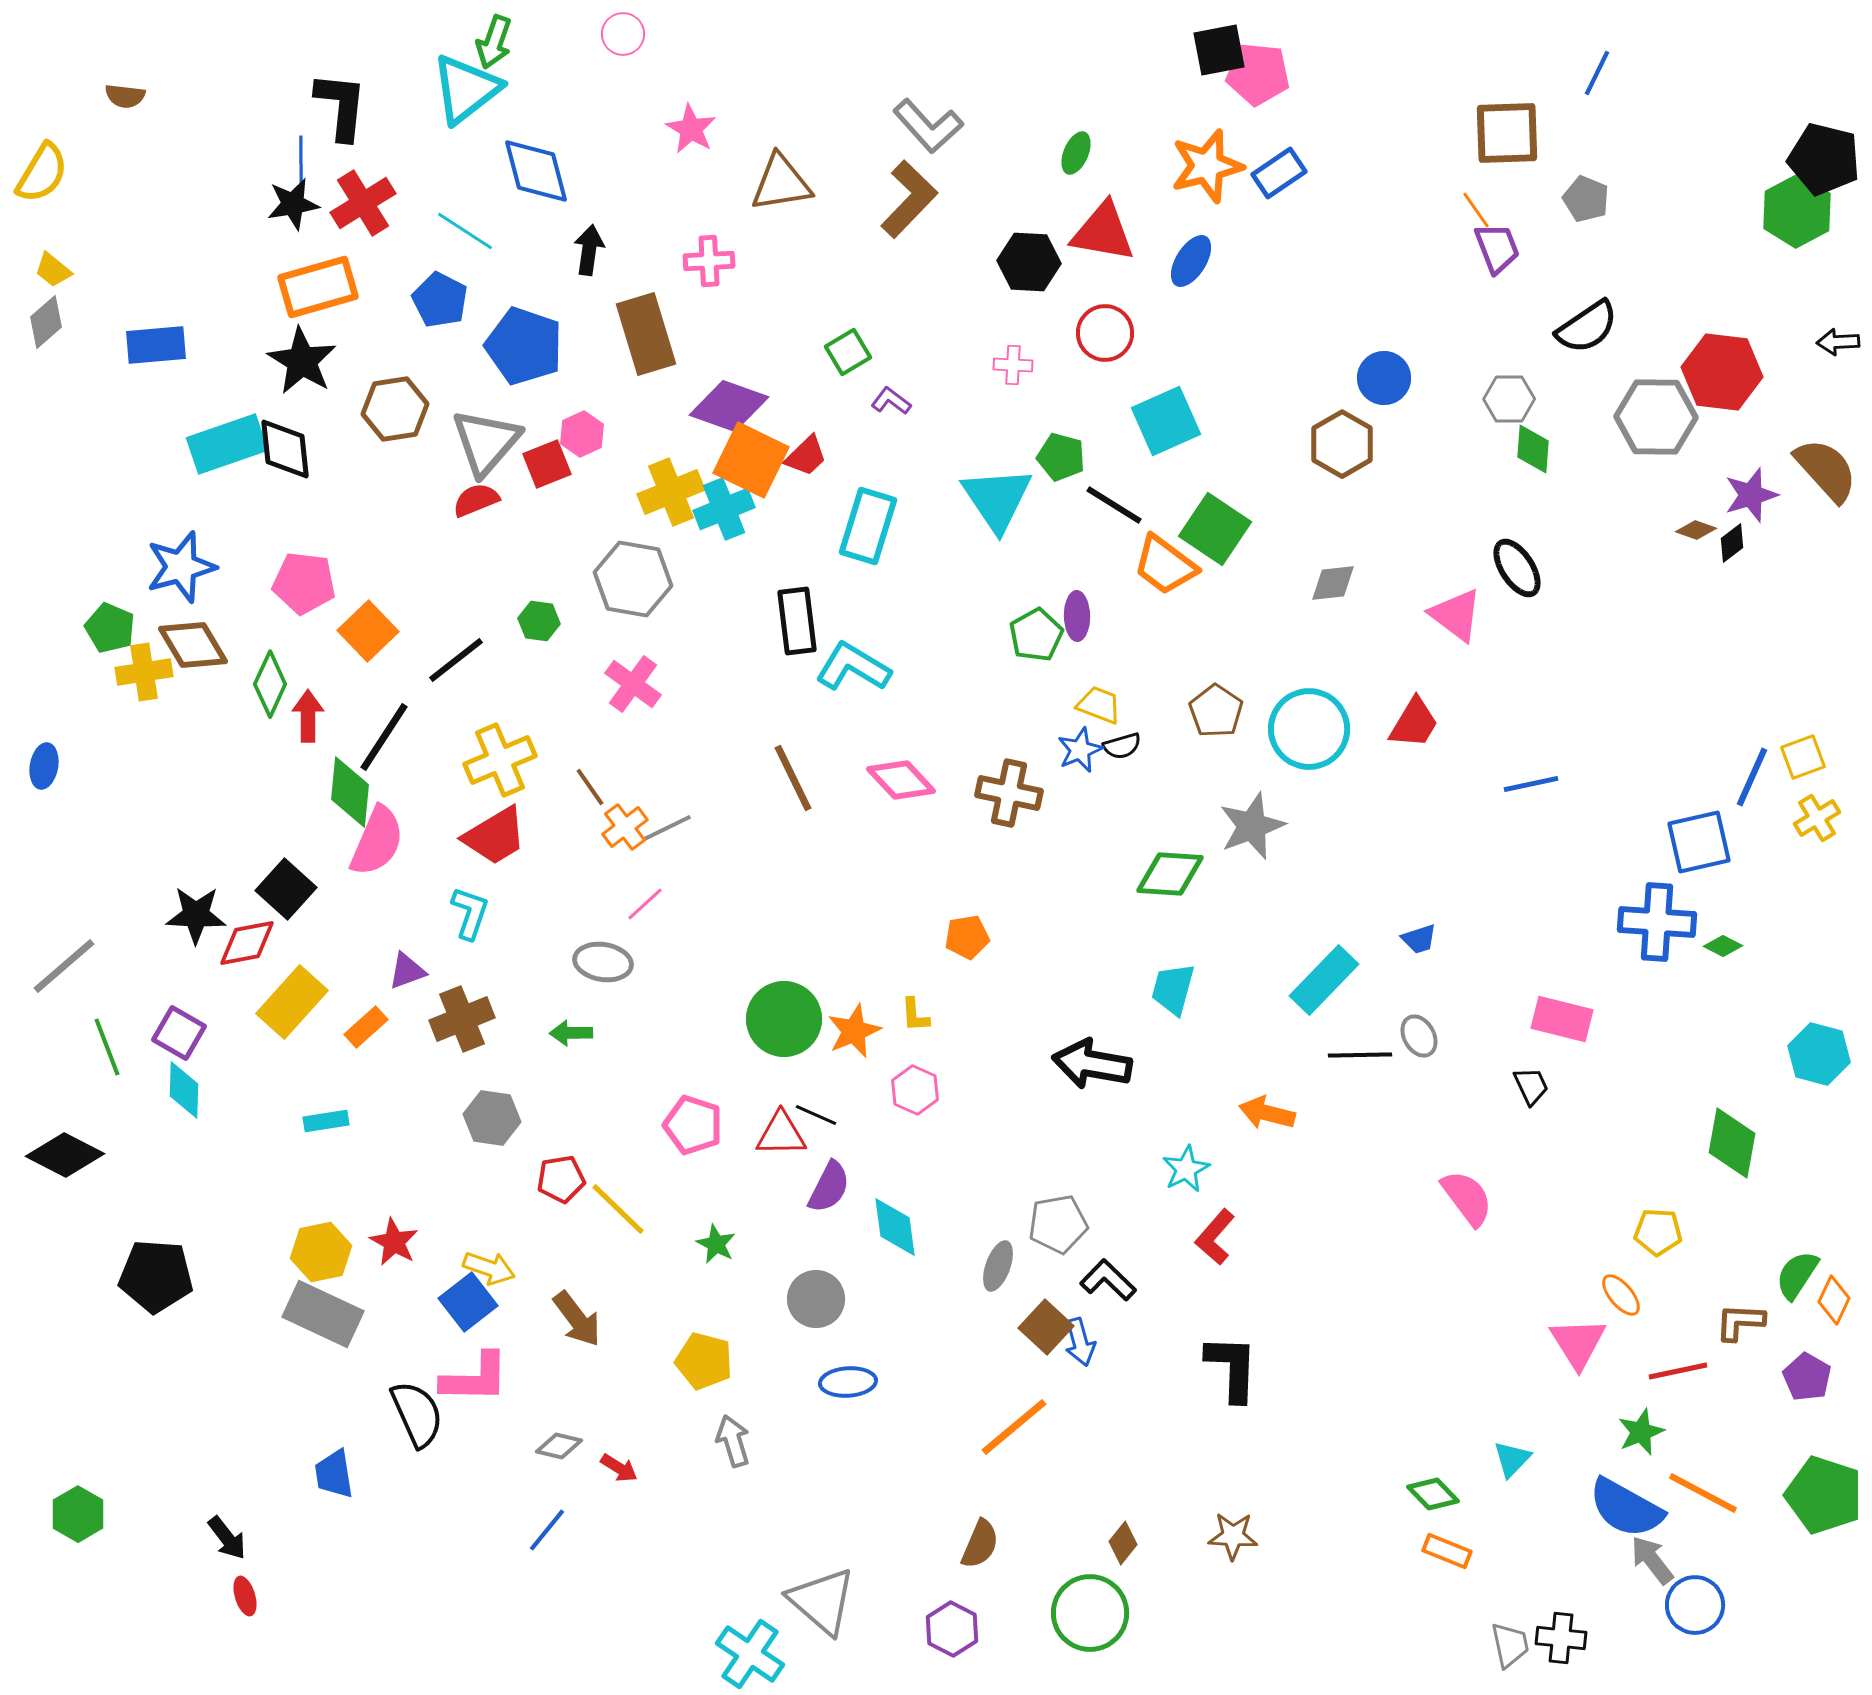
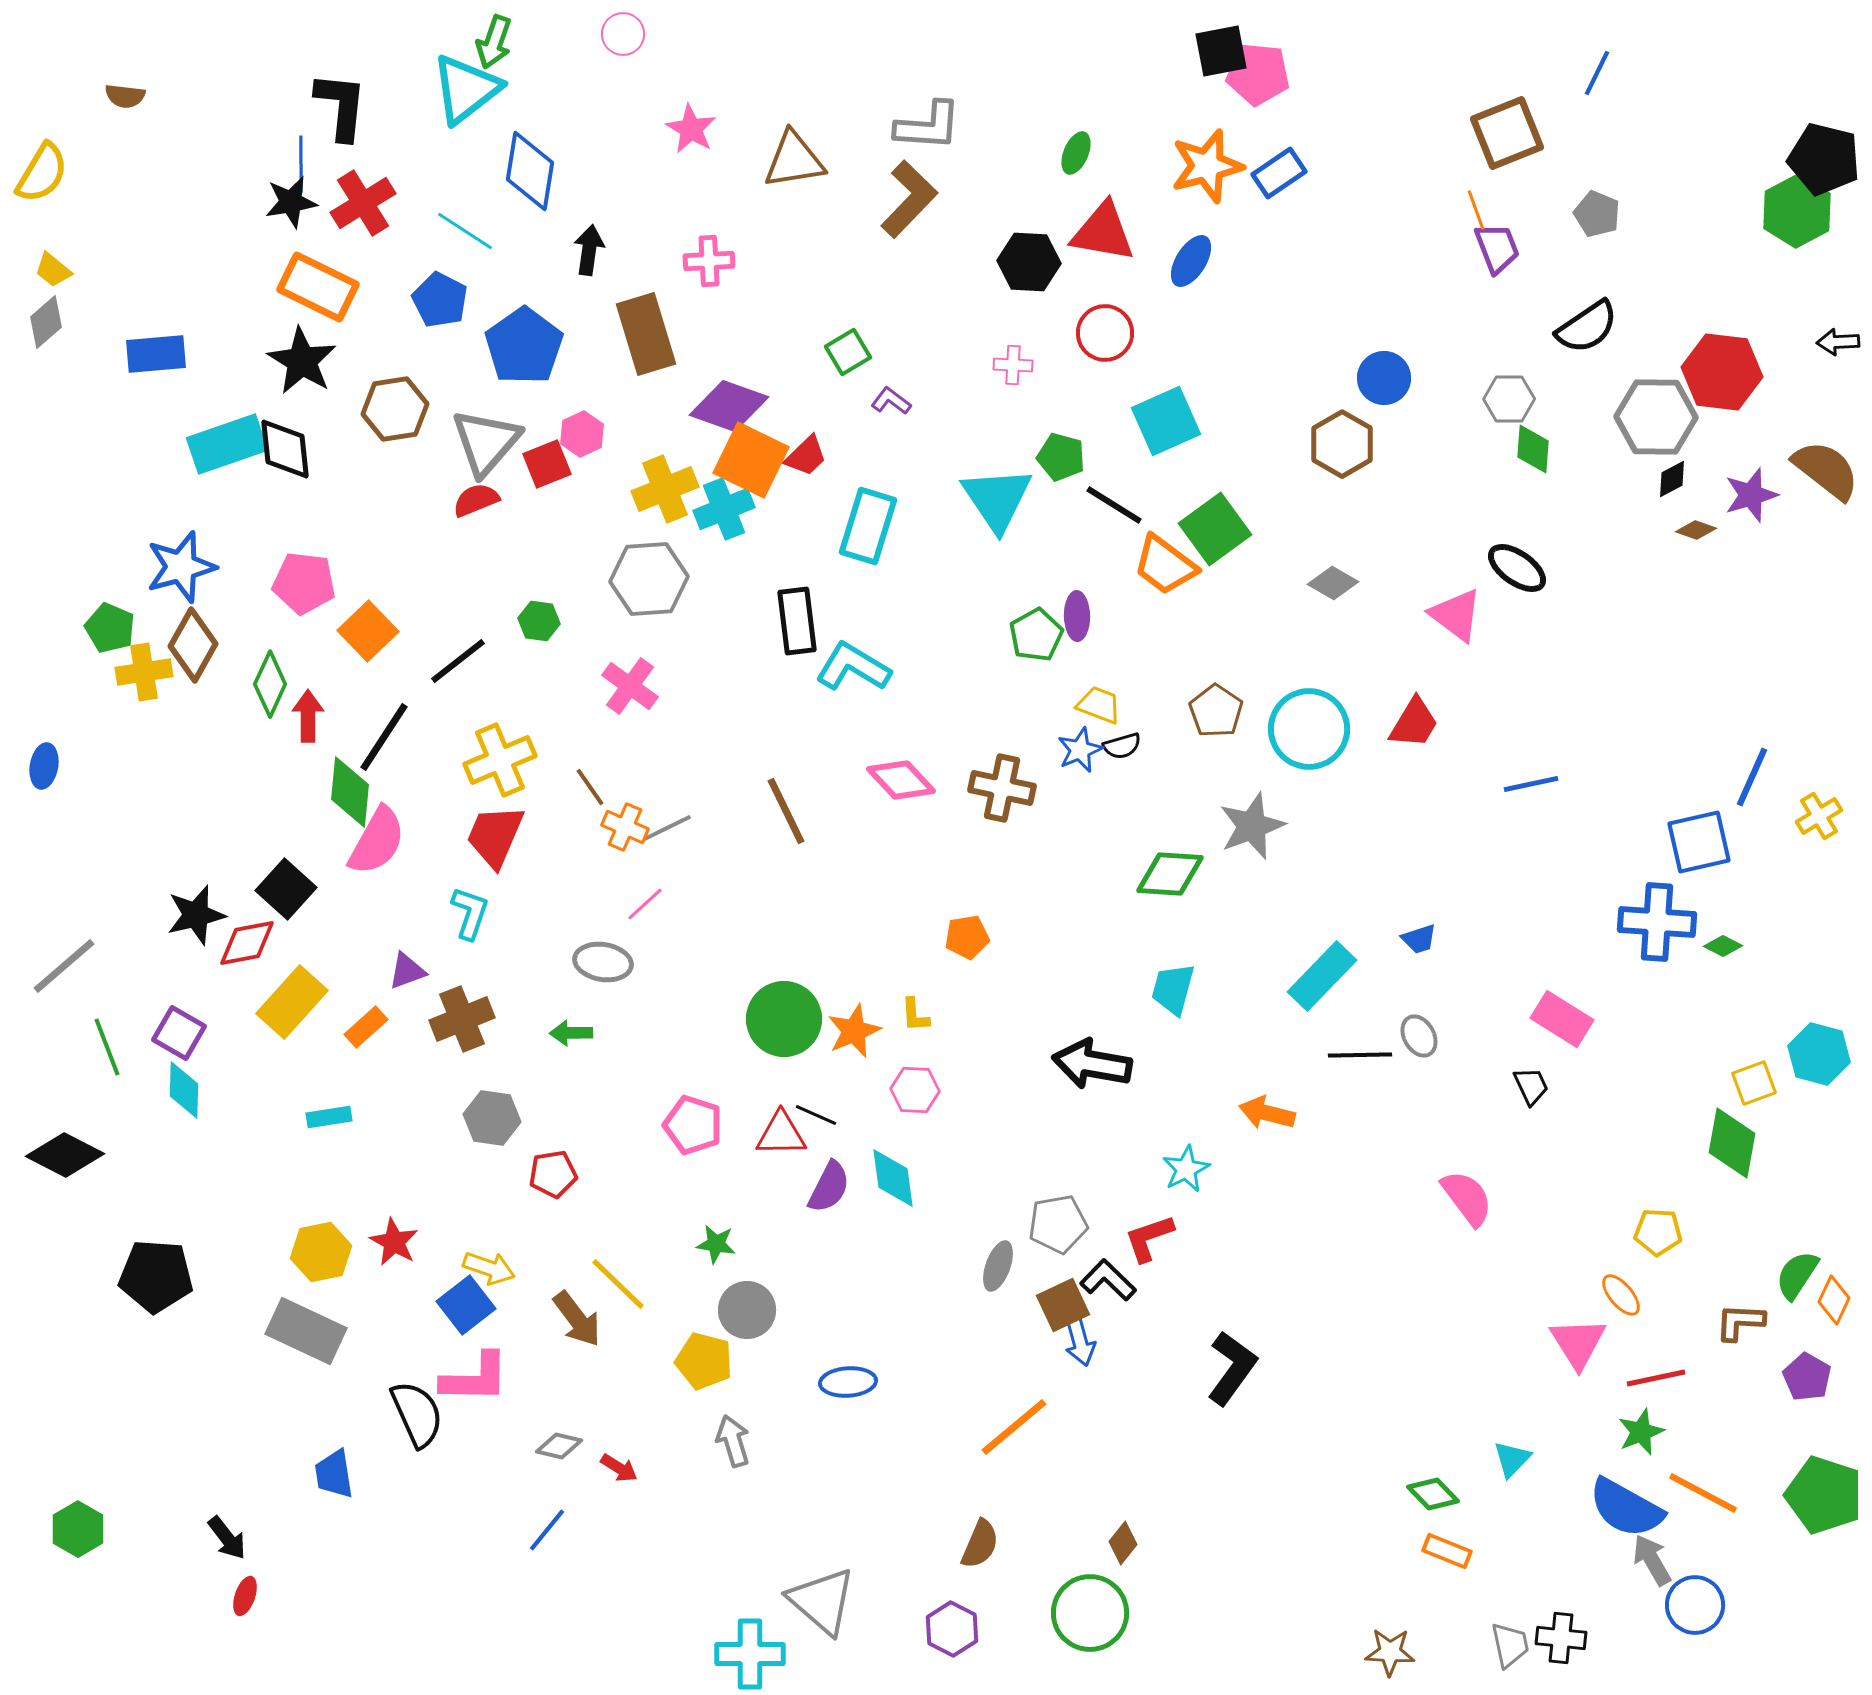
black square at (1219, 50): moved 2 px right, 1 px down
gray L-shape at (928, 126): rotated 44 degrees counterclockwise
brown square at (1507, 133): rotated 20 degrees counterclockwise
blue diamond at (536, 171): moved 6 px left; rotated 24 degrees clockwise
brown triangle at (781, 183): moved 13 px right, 23 px up
gray pentagon at (1586, 199): moved 11 px right, 15 px down
black star at (293, 204): moved 2 px left, 2 px up
orange line at (1476, 210): rotated 15 degrees clockwise
orange rectangle at (318, 287): rotated 42 degrees clockwise
blue rectangle at (156, 345): moved 9 px down
blue pentagon at (524, 346): rotated 18 degrees clockwise
brown semicircle at (1826, 470): rotated 10 degrees counterclockwise
yellow cross at (671, 492): moved 6 px left, 3 px up
green square at (1215, 529): rotated 20 degrees clockwise
black diamond at (1732, 543): moved 60 px left, 64 px up; rotated 9 degrees clockwise
black ellipse at (1517, 568): rotated 22 degrees counterclockwise
gray hexagon at (633, 579): moved 16 px right; rotated 14 degrees counterclockwise
gray diamond at (1333, 583): rotated 36 degrees clockwise
brown diamond at (193, 645): rotated 60 degrees clockwise
black line at (456, 660): moved 2 px right, 1 px down
pink cross at (633, 684): moved 3 px left, 2 px down
yellow square at (1803, 757): moved 49 px left, 326 px down
brown line at (793, 778): moved 7 px left, 33 px down
brown cross at (1009, 793): moved 7 px left, 5 px up
yellow cross at (1817, 818): moved 2 px right, 2 px up
orange cross at (625, 827): rotated 30 degrees counterclockwise
red trapezoid at (495, 836): rotated 144 degrees clockwise
pink semicircle at (377, 841): rotated 6 degrees clockwise
black star at (196, 915): rotated 16 degrees counterclockwise
cyan rectangle at (1324, 980): moved 2 px left, 4 px up
pink rectangle at (1562, 1019): rotated 18 degrees clockwise
pink hexagon at (915, 1090): rotated 21 degrees counterclockwise
cyan rectangle at (326, 1121): moved 3 px right, 4 px up
red pentagon at (561, 1179): moved 8 px left, 5 px up
yellow line at (618, 1209): moved 75 px down
cyan diamond at (895, 1227): moved 2 px left, 49 px up
red L-shape at (1215, 1237): moved 66 px left, 1 px down; rotated 30 degrees clockwise
green star at (716, 1244): rotated 18 degrees counterclockwise
gray circle at (816, 1299): moved 69 px left, 11 px down
blue square at (468, 1302): moved 2 px left, 3 px down
gray rectangle at (323, 1314): moved 17 px left, 17 px down
brown square at (1046, 1327): moved 17 px right, 22 px up; rotated 22 degrees clockwise
black L-shape at (1232, 1368): rotated 34 degrees clockwise
red line at (1678, 1371): moved 22 px left, 7 px down
green hexagon at (78, 1514): moved 15 px down
brown star at (1233, 1536): moved 157 px right, 116 px down
gray arrow at (1652, 1560): rotated 8 degrees clockwise
red ellipse at (245, 1596): rotated 36 degrees clockwise
cyan cross at (750, 1654): rotated 34 degrees counterclockwise
